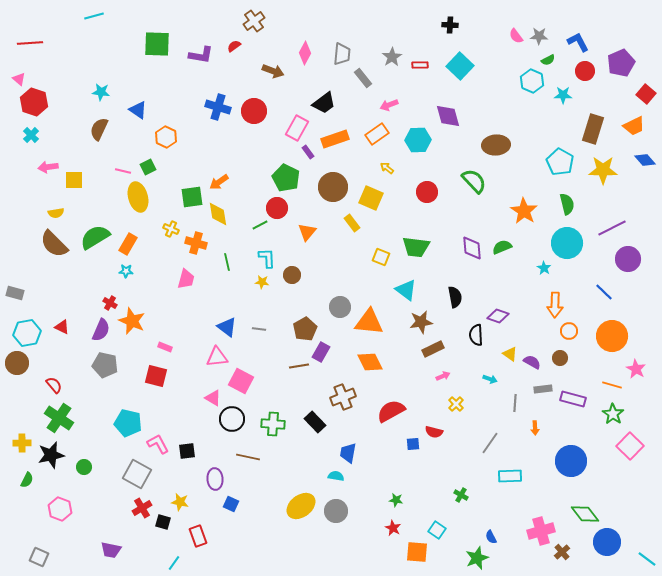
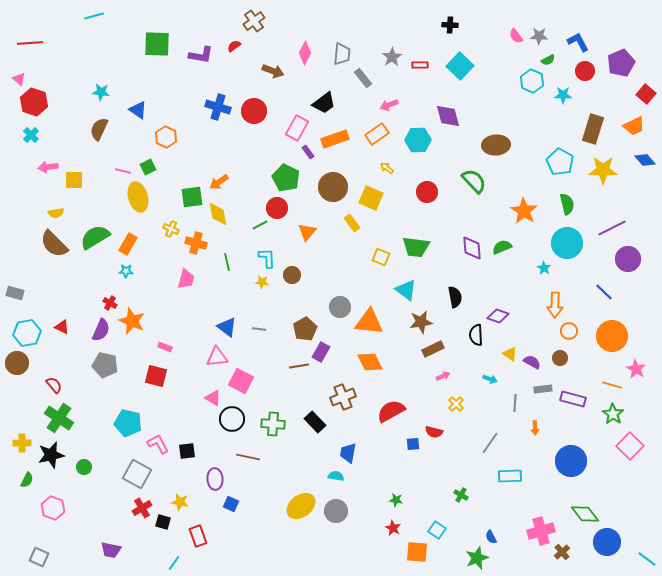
pink hexagon at (60, 509): moved 7 px left, 1 px up
